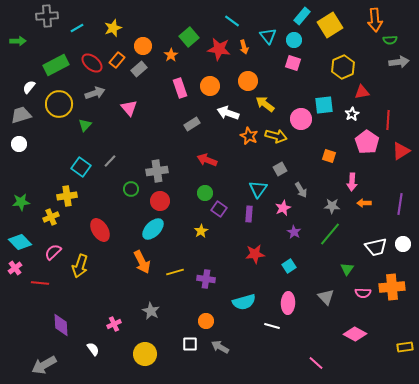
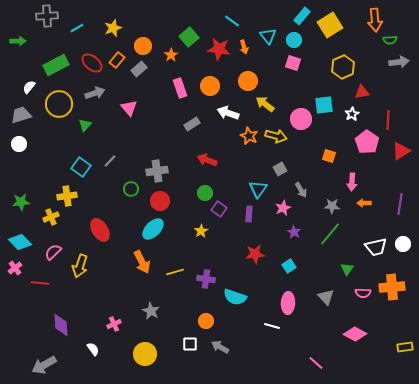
cyan semicircle at (244, 302): moved 9 px left, 5 px up; rotated 35 degrees clockwise
